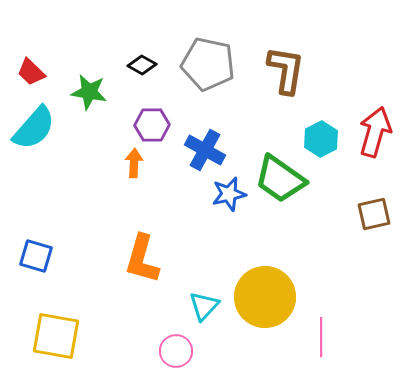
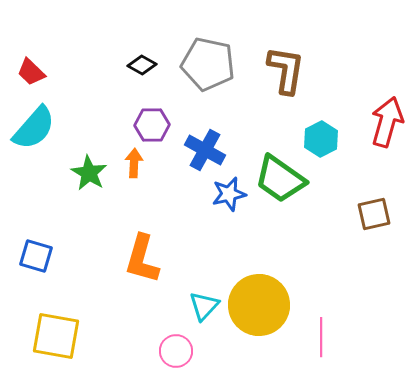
green star: moved 81 px down; rotated 21 degrees clockwise
red arrow: moved 12 px right, 10 px up
yellow circle: moved 6 px left, 8 px down
